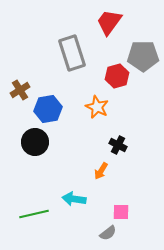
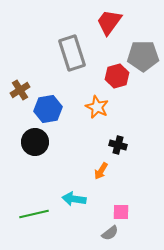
black cross: rotated 12 degrees counterclockwise
gray semicircle: moved 2 px right
